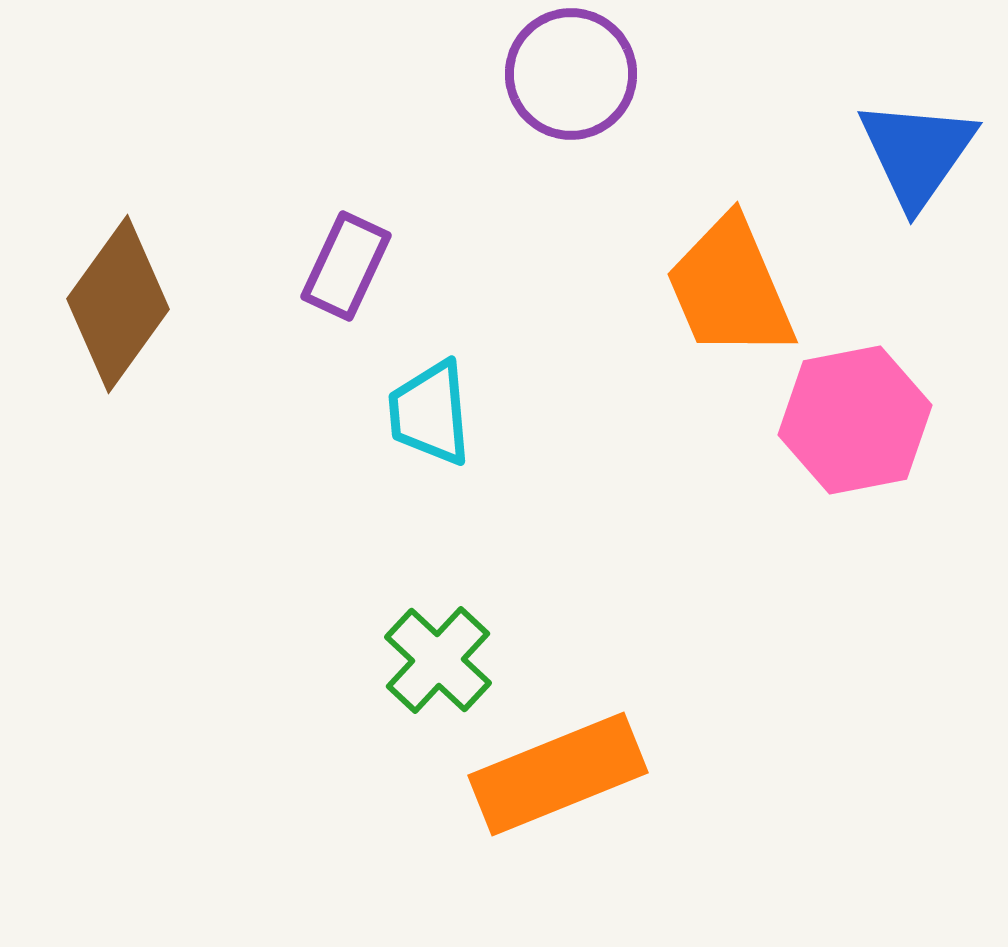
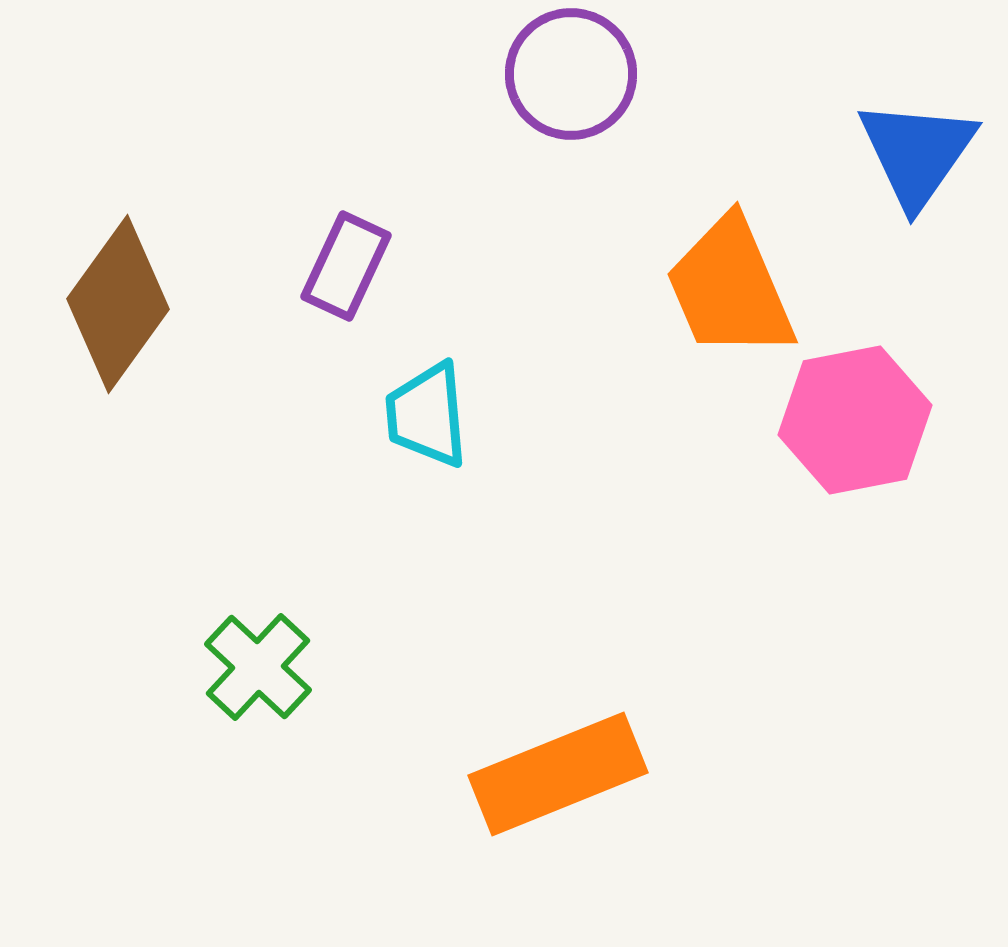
cyan trapezoid: moved 3 px left, 2 px down
green cross: moved 180 px left, 7 px down
